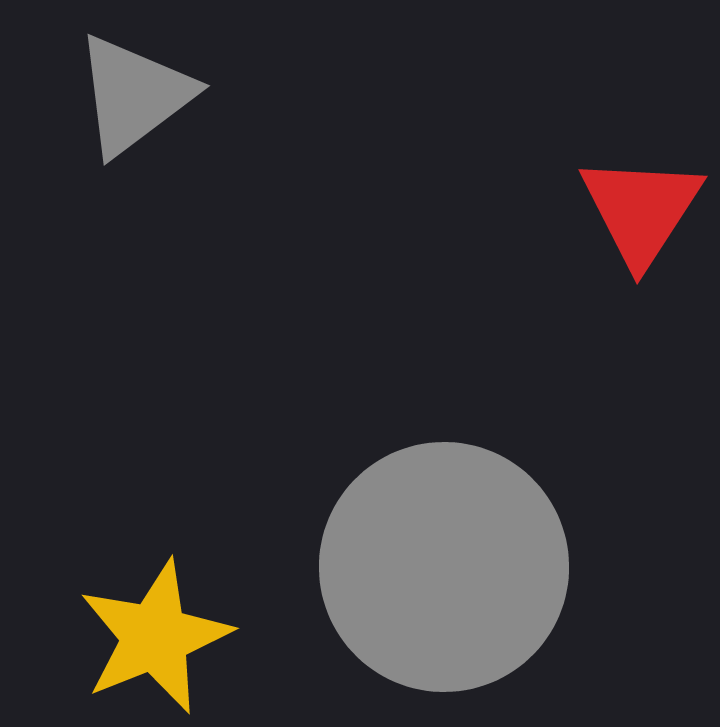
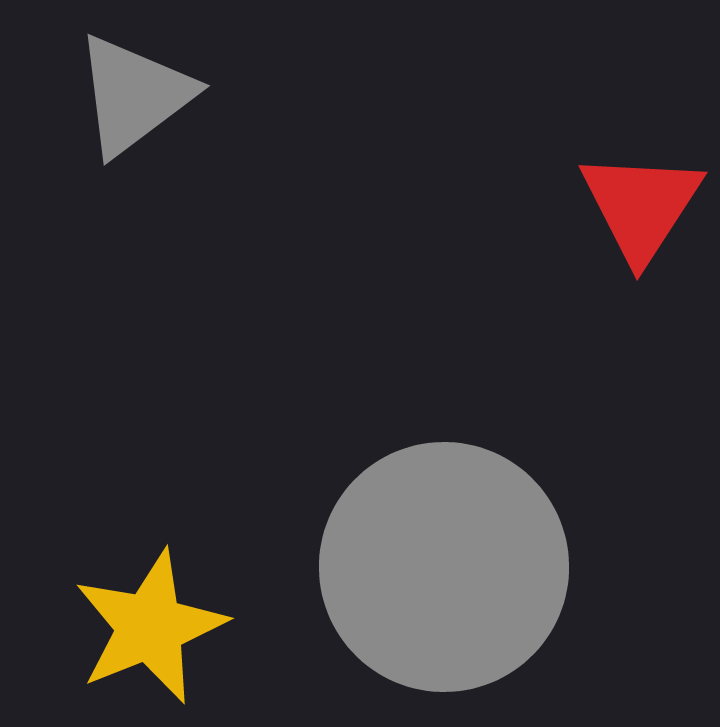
red triangle: moved 4 px up
yellow star: moved 5 px left, 10 px up
